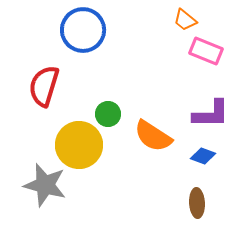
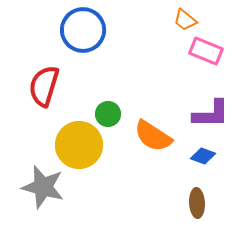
gray star: moved 2 px left, 2 px down
